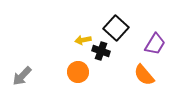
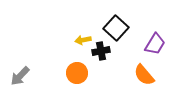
black cross: rotated 30 degrees counterclockwise
orange circle: moved 1 px left, 1 px down
gray arrow: moved 2 px left
